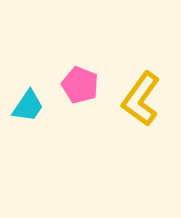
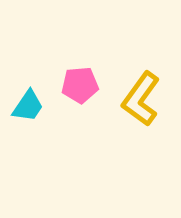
pink pentagon: rotated 27 degrees counterclockwise
